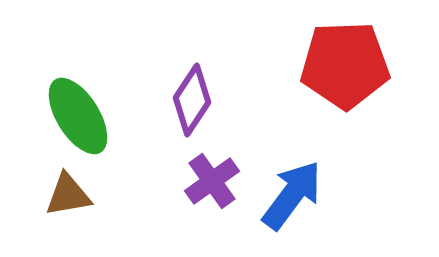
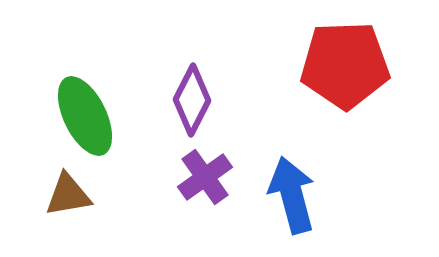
purple diamond: rotated 6 degrees counterclockwise
green ellipse: moved 7 px right; rotated 6 degrees clockwise
purple cross: moved 7 px left, 4 px up
blue arrow: rotated 52 degrees counterclockwise
